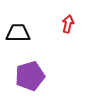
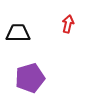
purple pentagon: moved 2 px down
